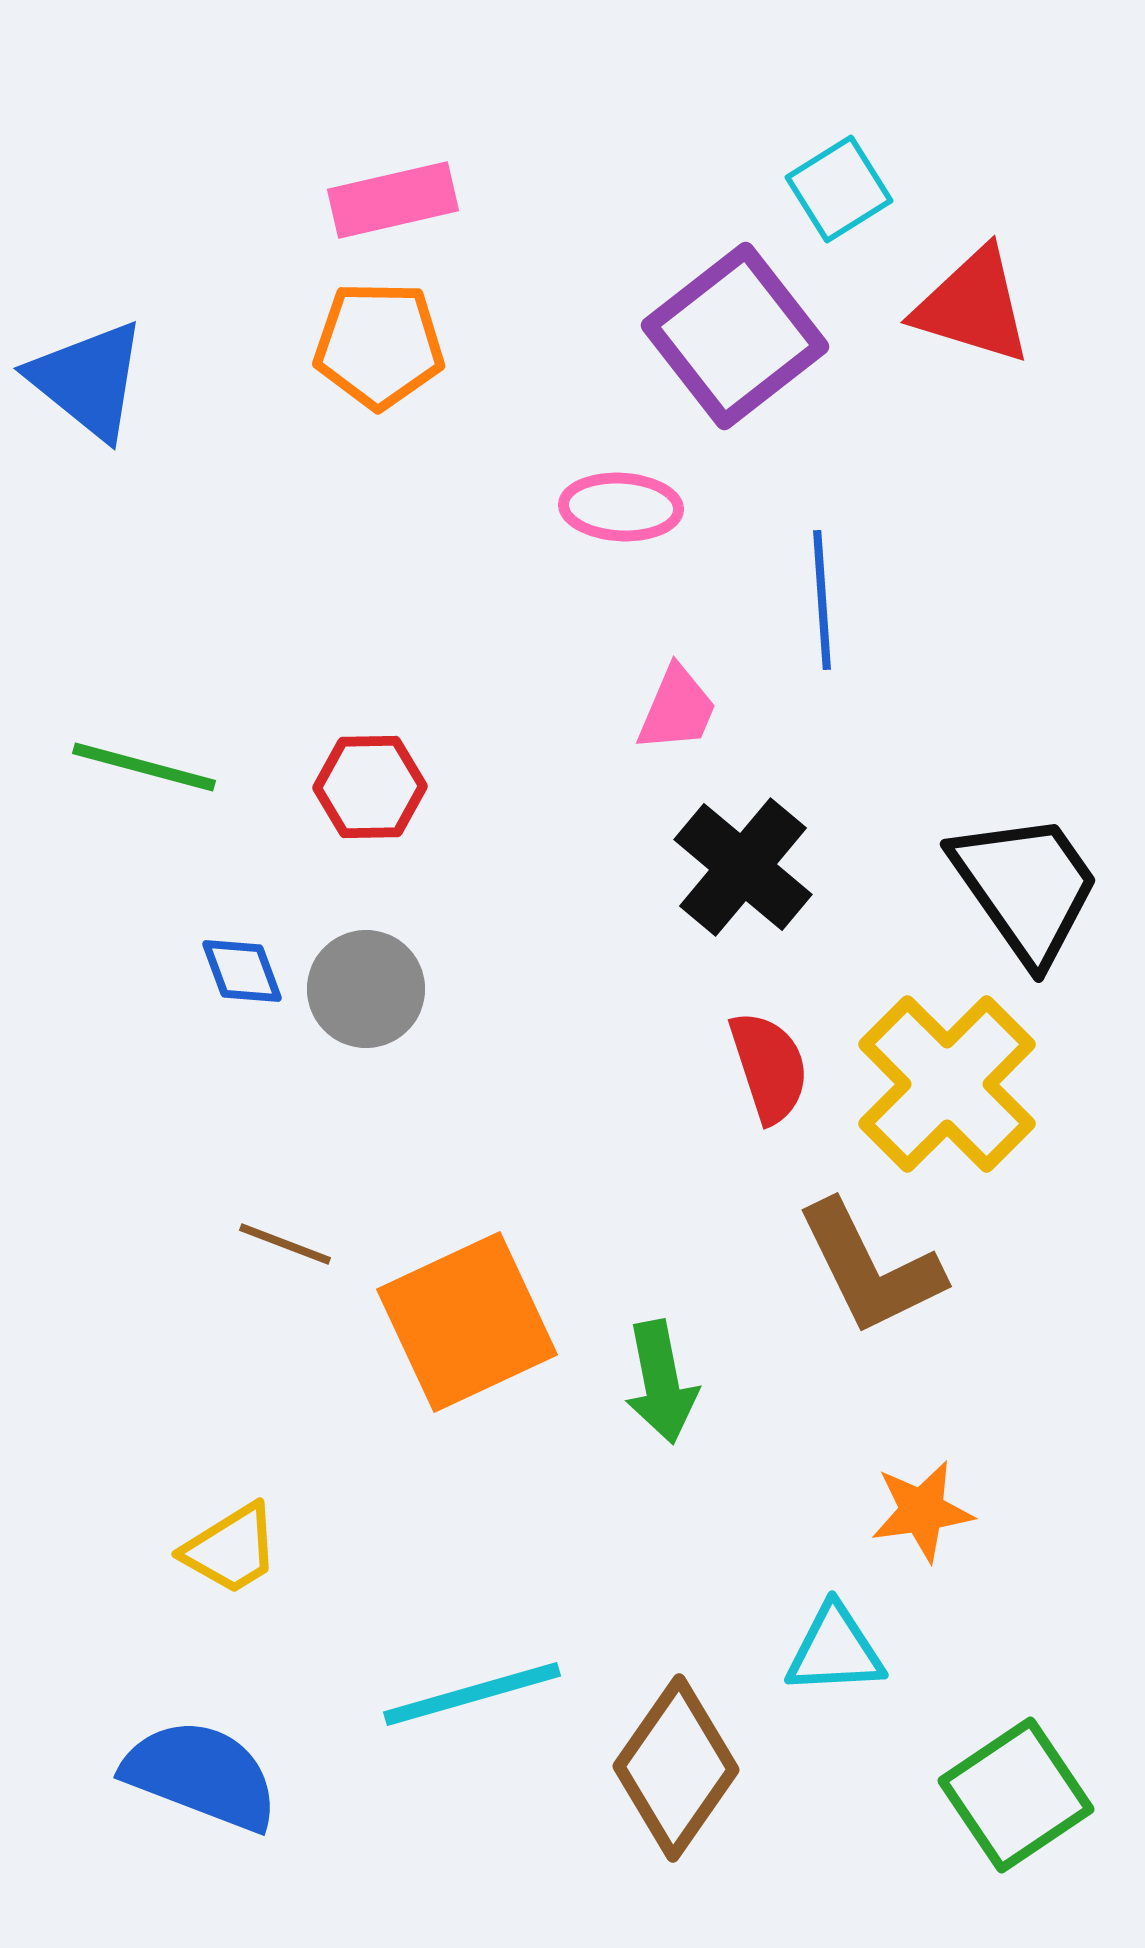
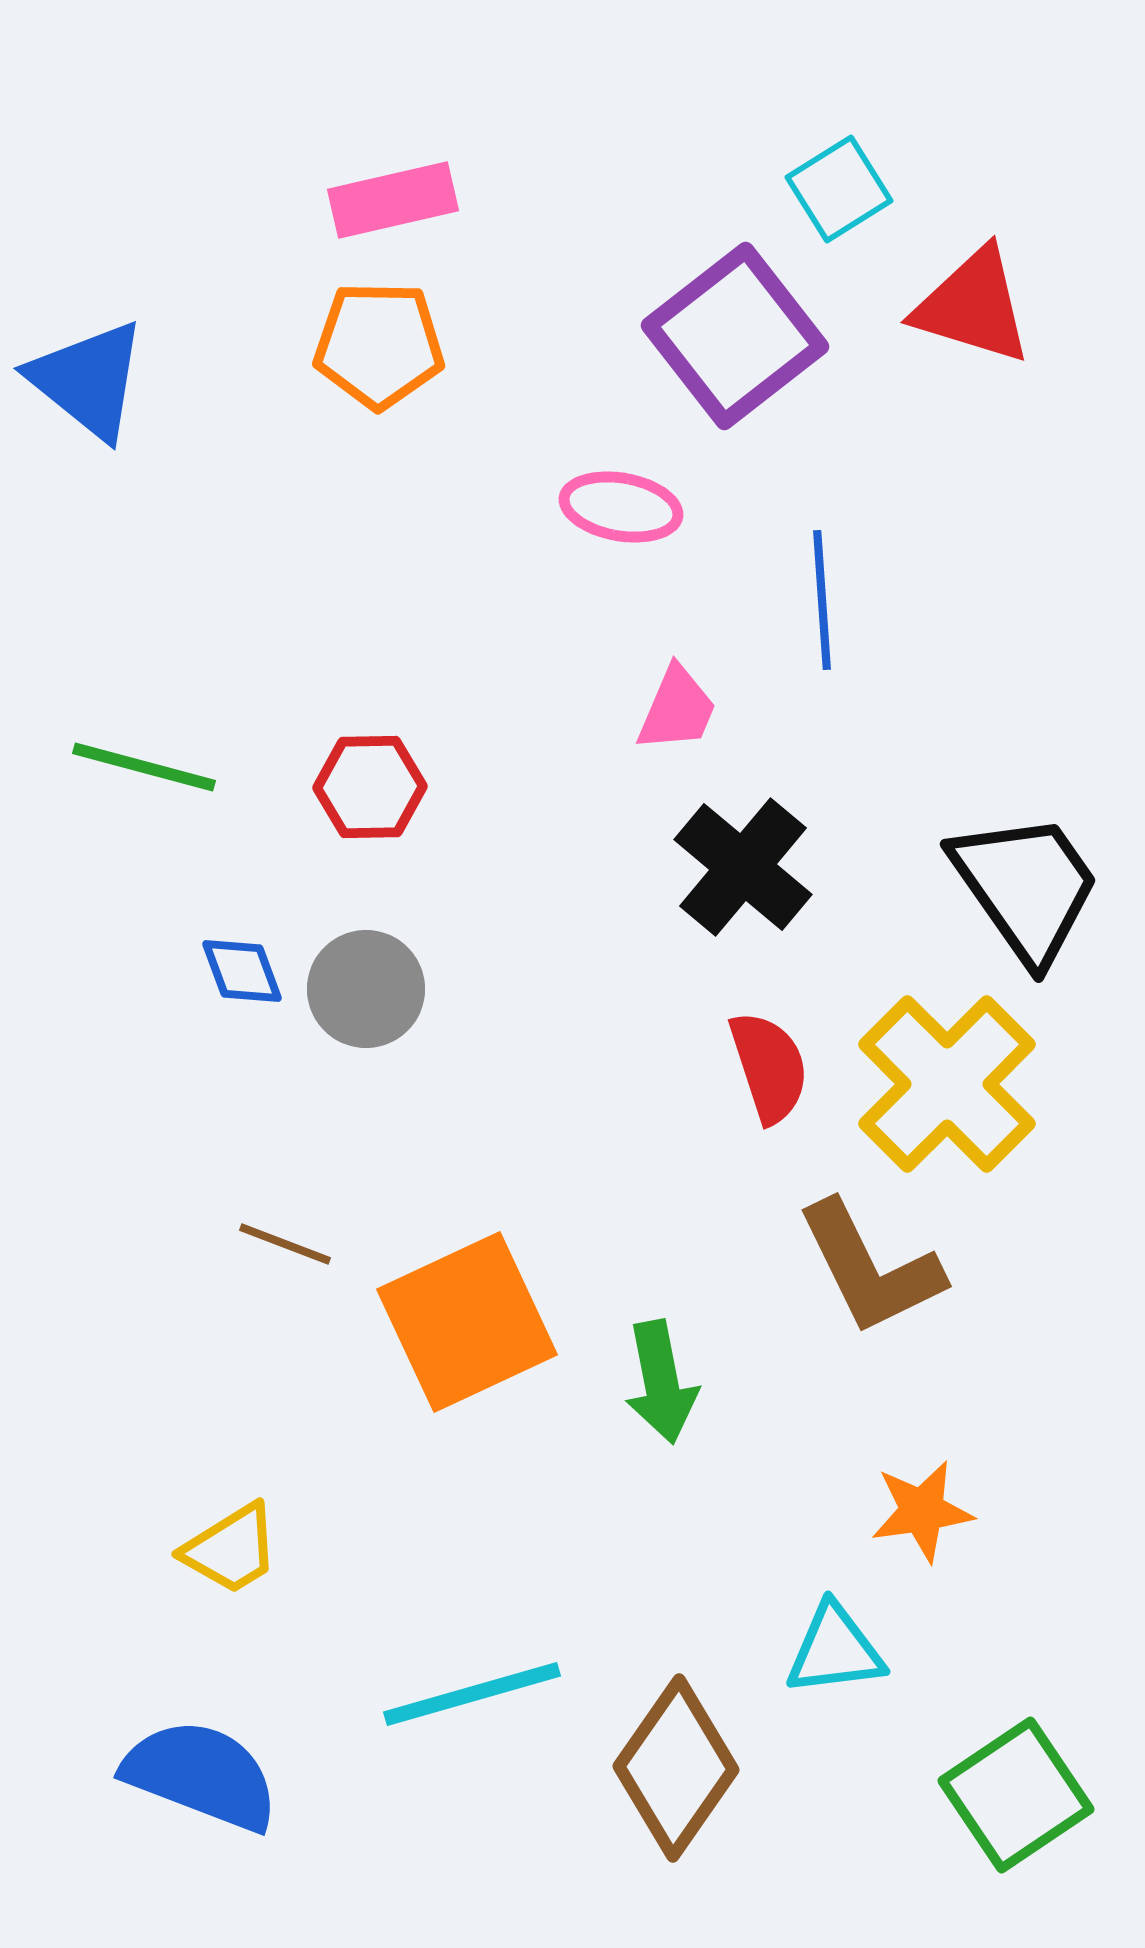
pink ellipse: rotated 7 degrees clockwise
cyan triangle: rotated 4 degrees counterclockwise
